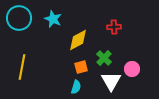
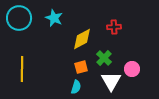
cyan star: moved 1 px right, 1 px up
yellow diamond: moved 4 px right, 1 px up
yellow line: moved 2 px down; rotated 10 degrees counterclockwise
